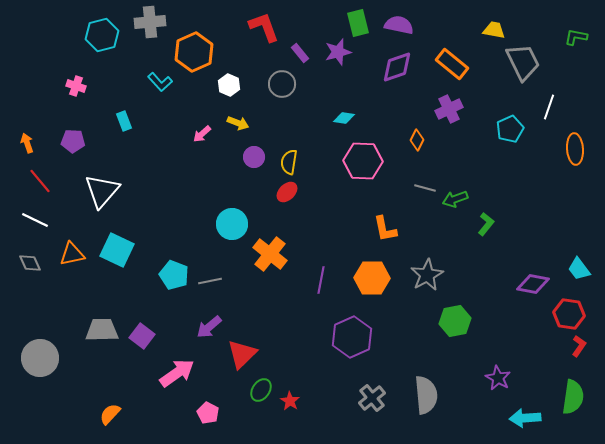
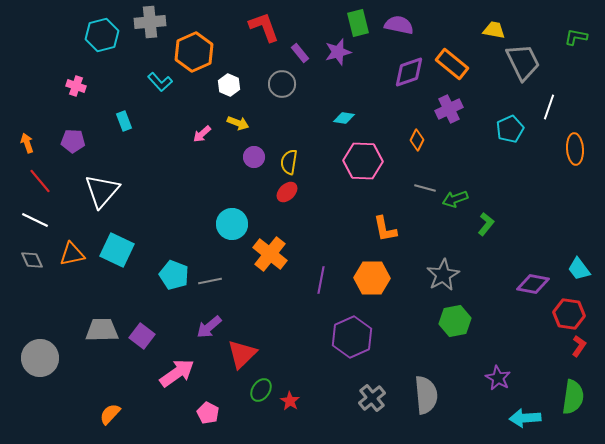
purple diamond at (397, 67): moved 12 px right, 5 px down
gray diamond at (30, 263): moved 2 px right, 3 px up
gray star at (427, 275): moved 16 px right
